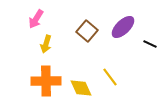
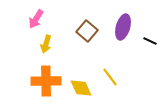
purple ellipse: rotated 30 degrees counterclockwise
black line: moved 3 px up
